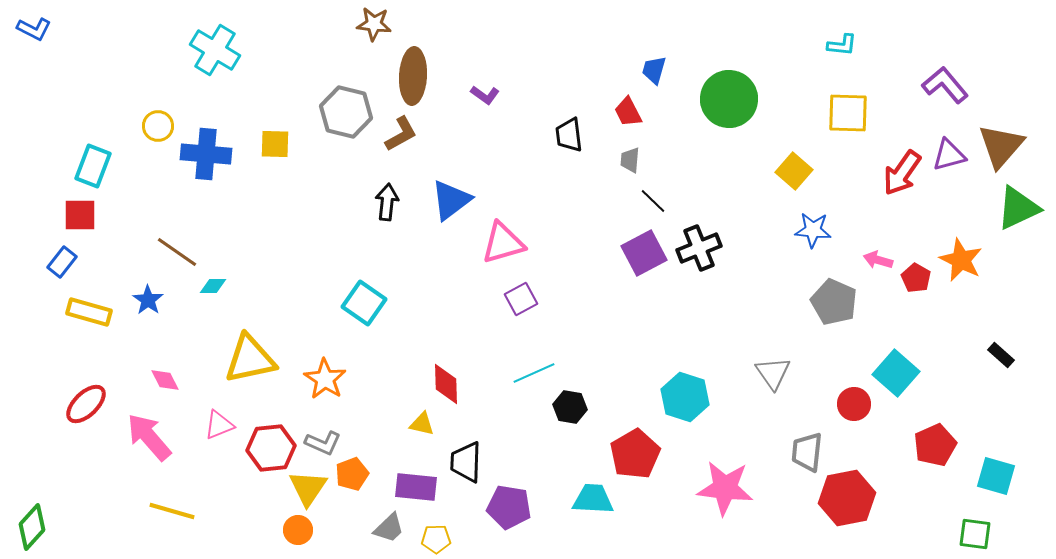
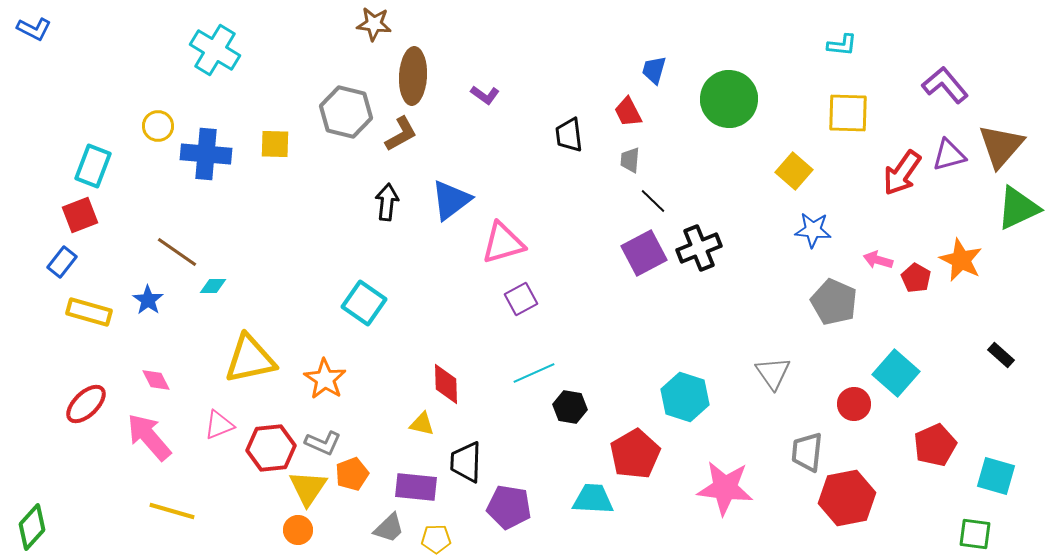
red square at (80, 215): rotated 21 degrees counterclockwise
pink diamond at (165, 380): moved 9 px left
